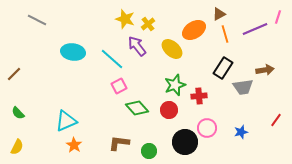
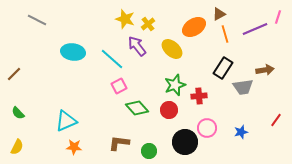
orange ellipse: moved 3 px up
orange star: moved 2 px down; rotated 28 degrees counterclockwise
